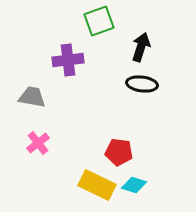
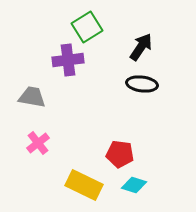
green square: moved 12 px left, 6 px down; rotated 12 degrees counterclockwise
black arrow: rotated 16 degrees clockwise
red pentagon: moved 1 px right, 2 px down
yellow rectangle: moved 13 px left
